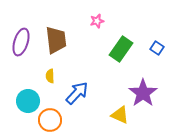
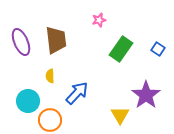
pink star: moved 2 px right, 1 px up
purple ellipse: rotated 40 degrees counterclockwise
blue square: moved 1 px right, 1 px down
purple star: moved 3 px right, 2 px down
yellow triangle: rotated 36 degrees clockwise
